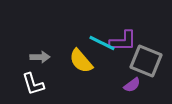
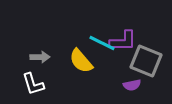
purple semicircle: rotated 24 degrees clockwise
